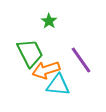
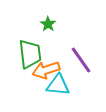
green star: moved 1 px left, 3 px down
green trapezoid: moved 1 px down; rotated 20 degrees clockwise
